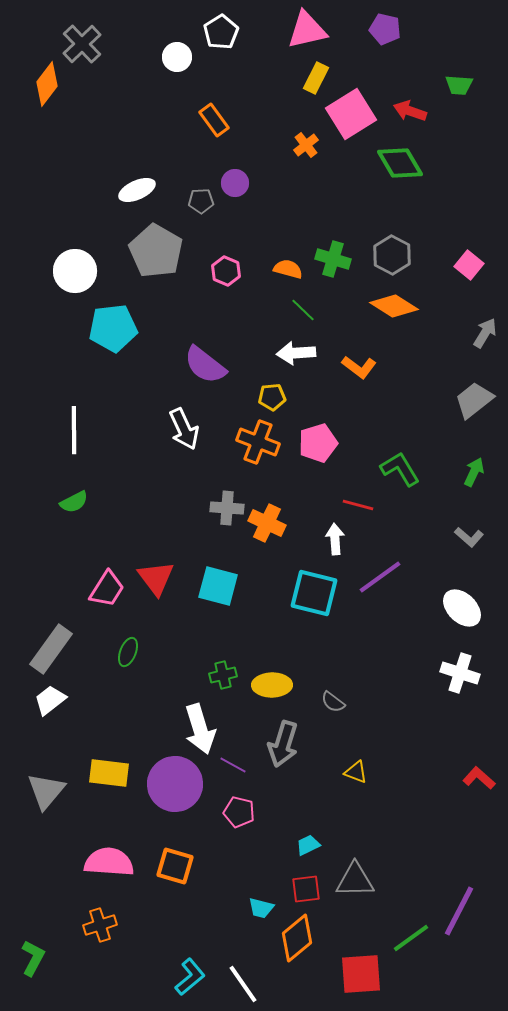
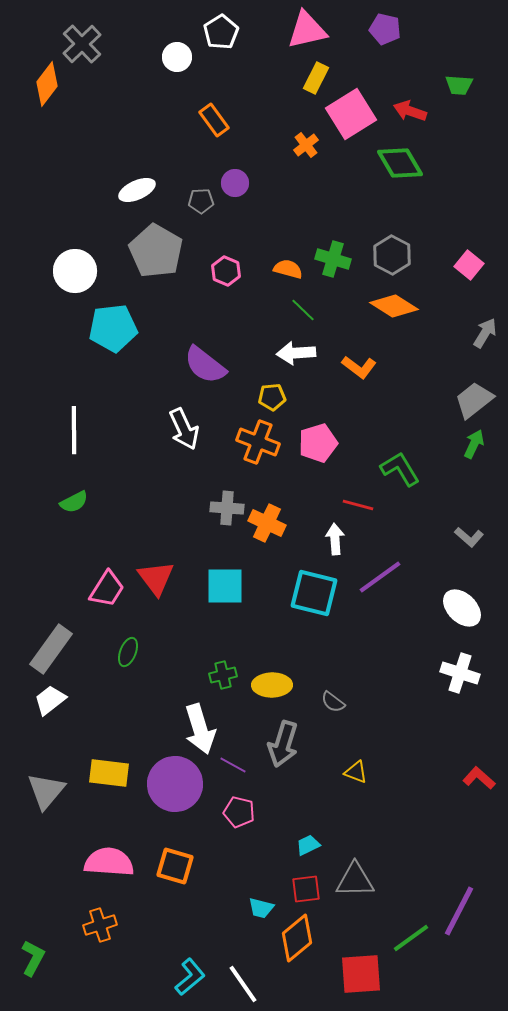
green arrow at (474, 472): moved 28 px up
cyan square at (218, 586): moved 7 px right; rotated 15 degrees counterclockwise
